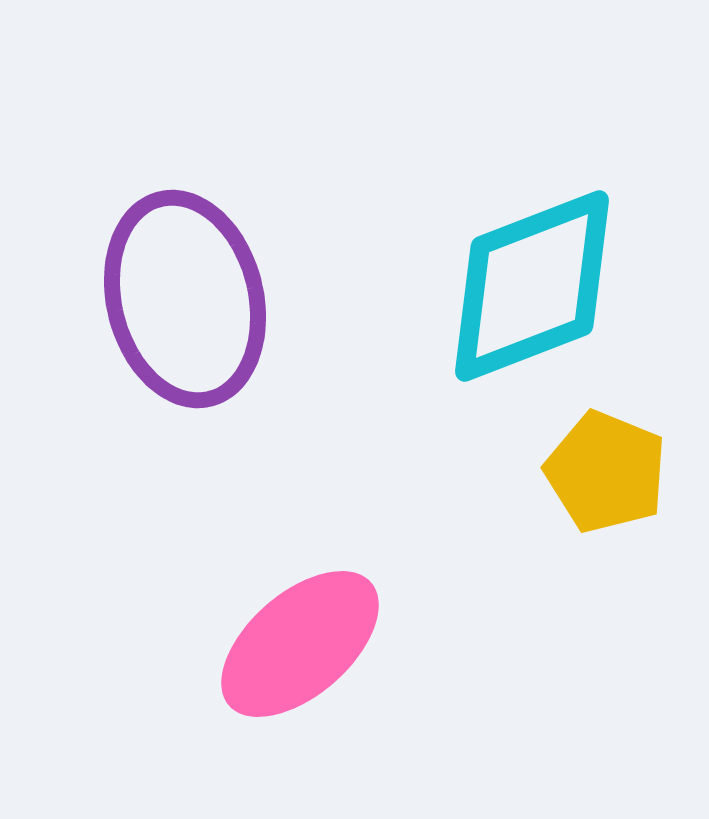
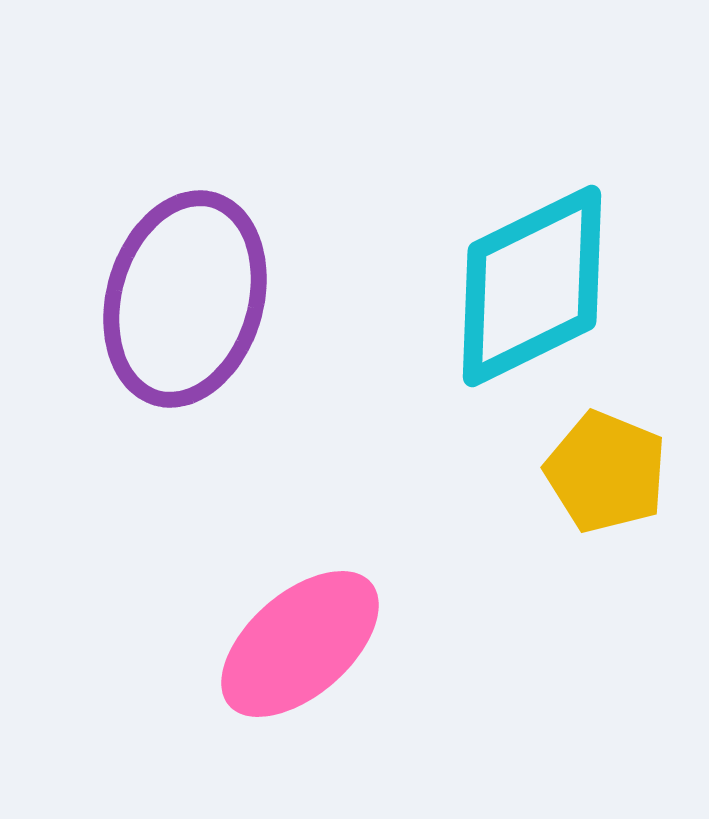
cyan diamond: rotated 5 degrees counterclockwise
purple ellipse: rotated 30 degrees clockwise
